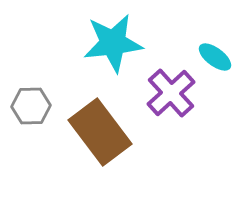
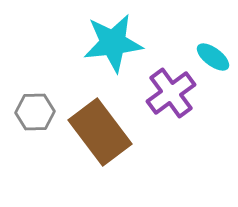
cyan ellipse: moved 2 px left
purple cross: rotated 6 degrees clockwise
gray hexagon: moved 4 px right, 6 px down
